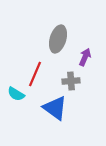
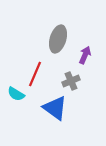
purple arrow: moved 2 px up
gray cross: rotated 18 degrees counterclockwise
